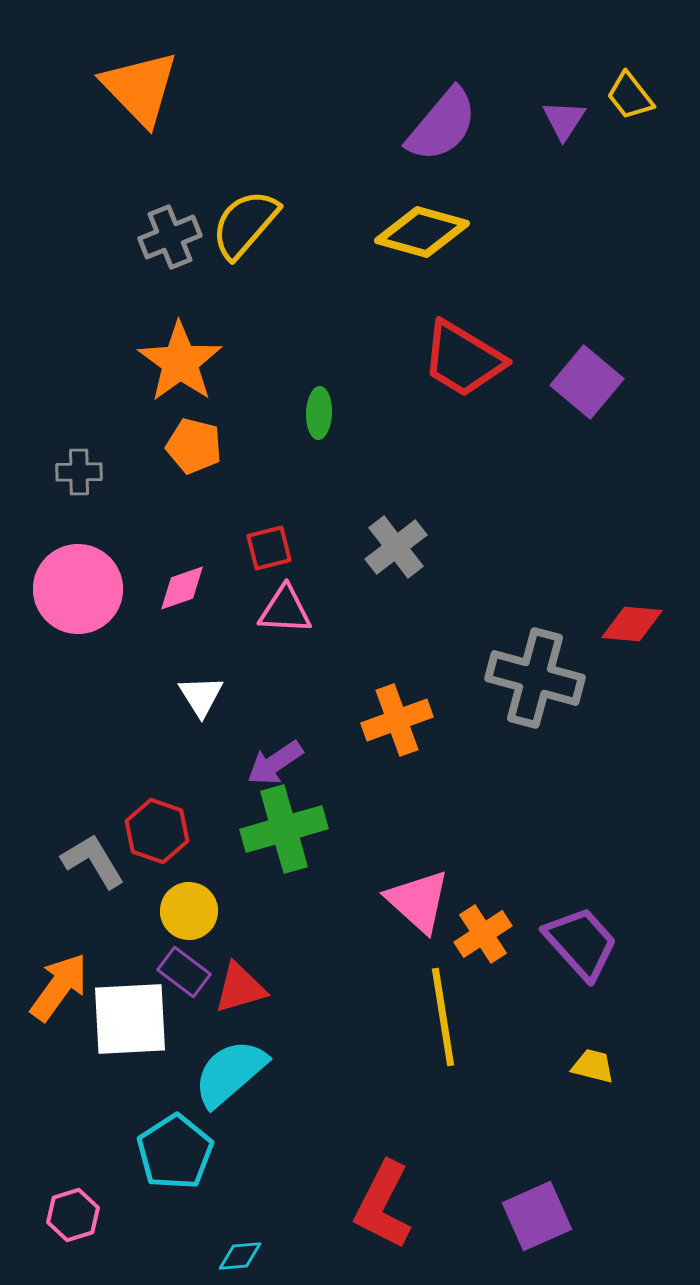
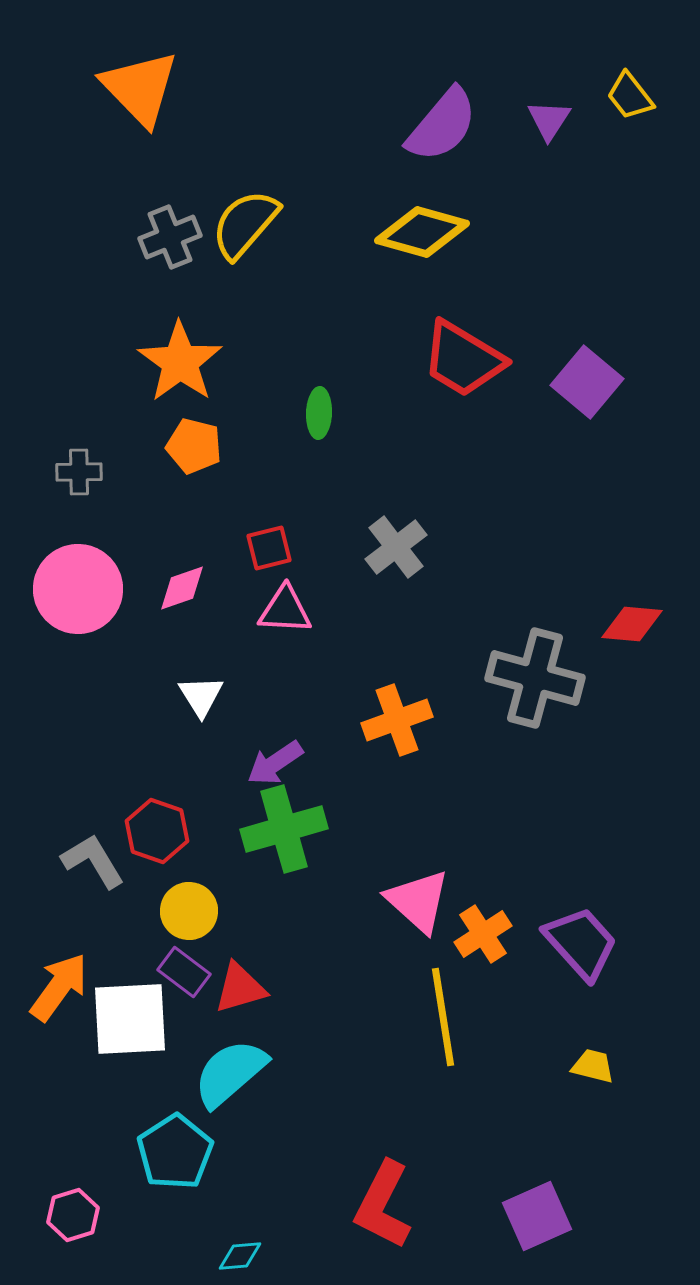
purple triangle at (564, 120): moved 15 px left
